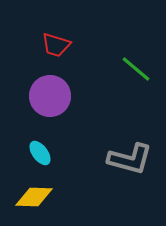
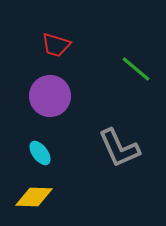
gray L-shape: moved 11 px left, 11 px up; rotated 51 degrees clockwise
